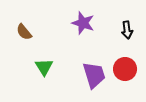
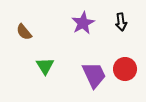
purple star: rotated 25 degrees clockwise
black arrow: moved 6 px left, 8 px up
green triangle: moved 1 px right, 1 px up
purple trapezoid: rotated 8 degrees counterclockwise
